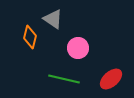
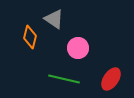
gray triangle: moved 1 px right
red ellipse: rotated 15 degrees counterclockwise
